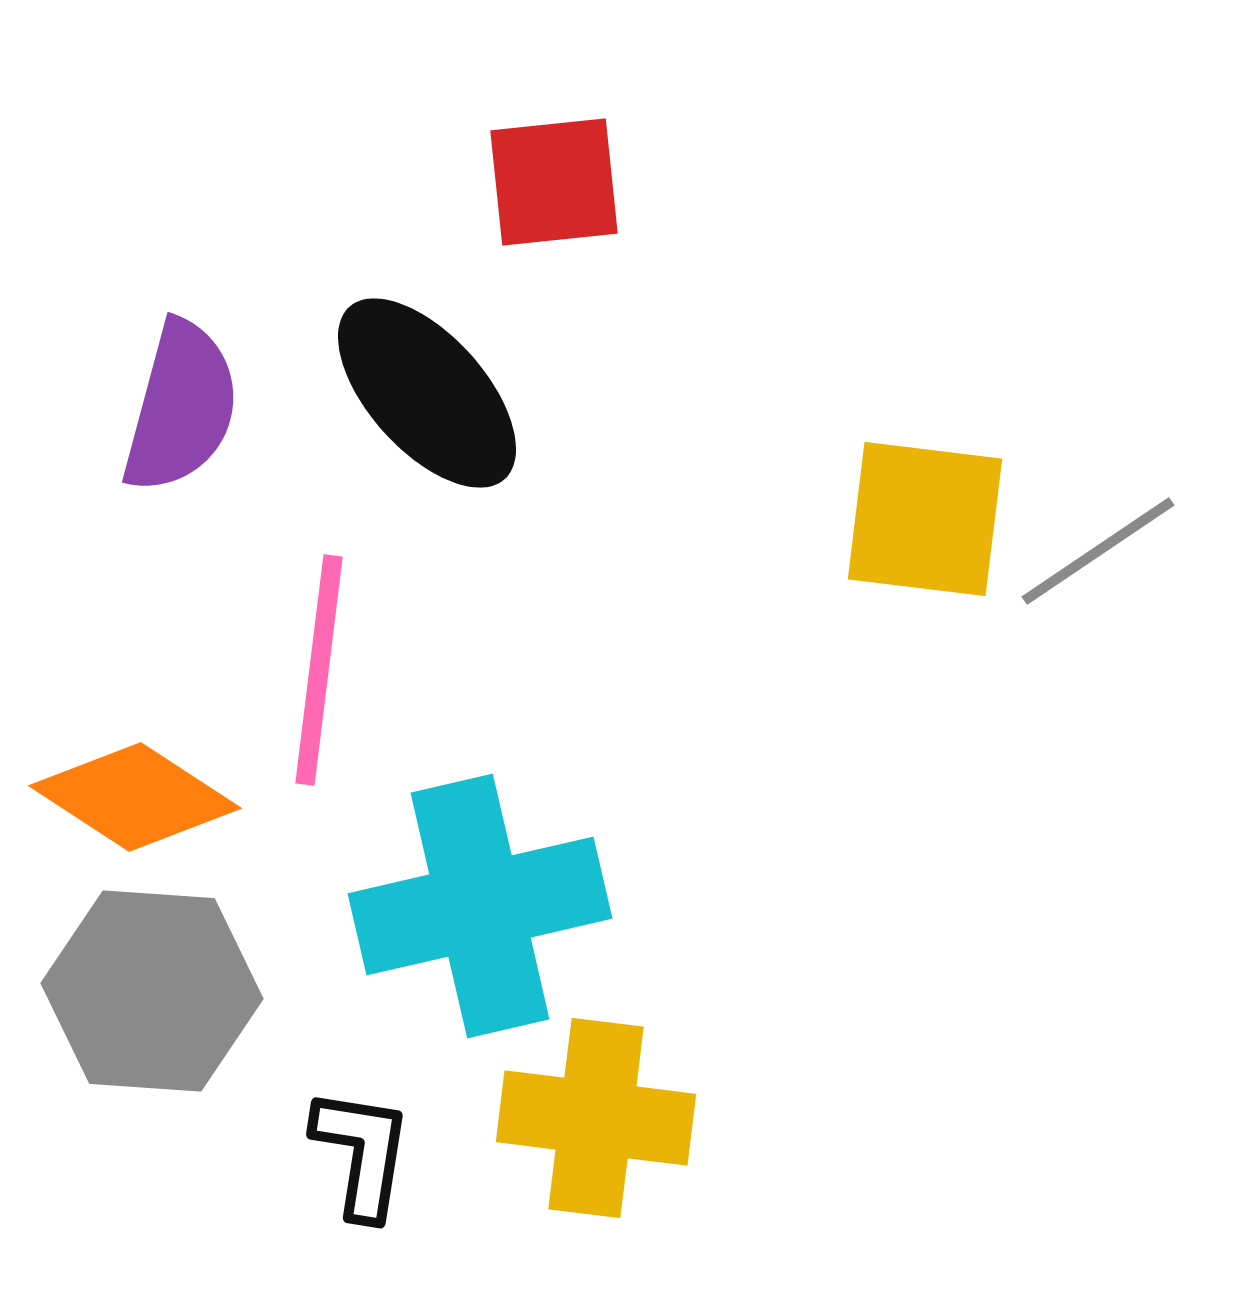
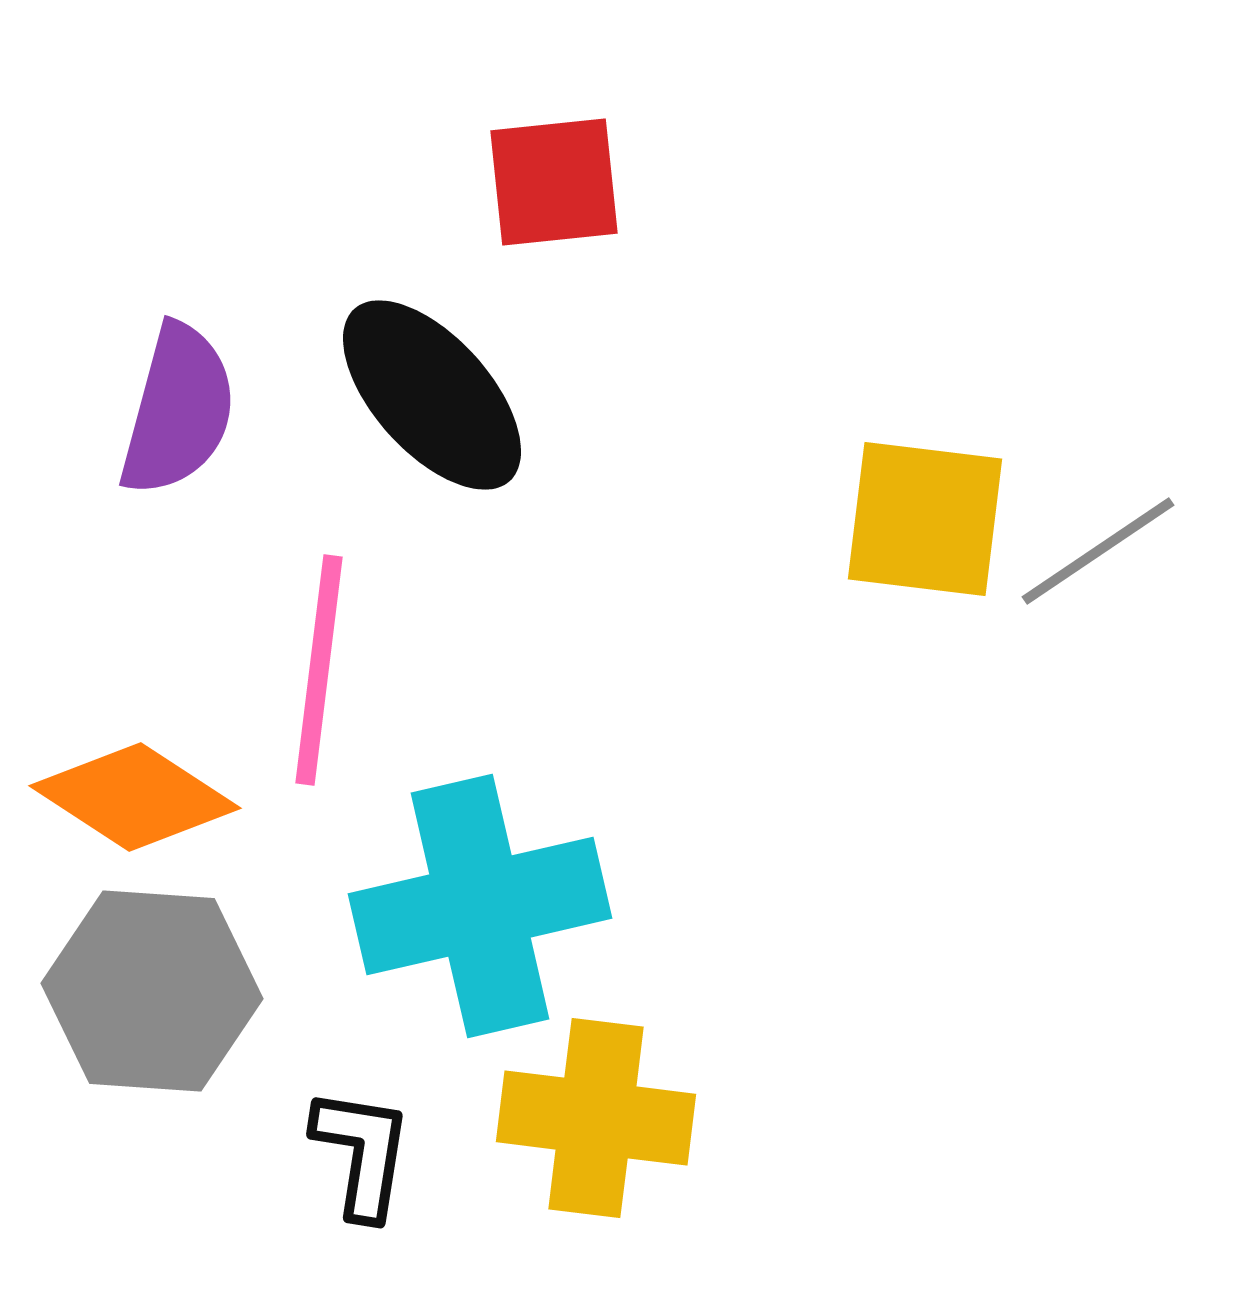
black ellipse: moved 5 px right, 2 px down
purple semicircle: moved 3 px left, 3 px down
